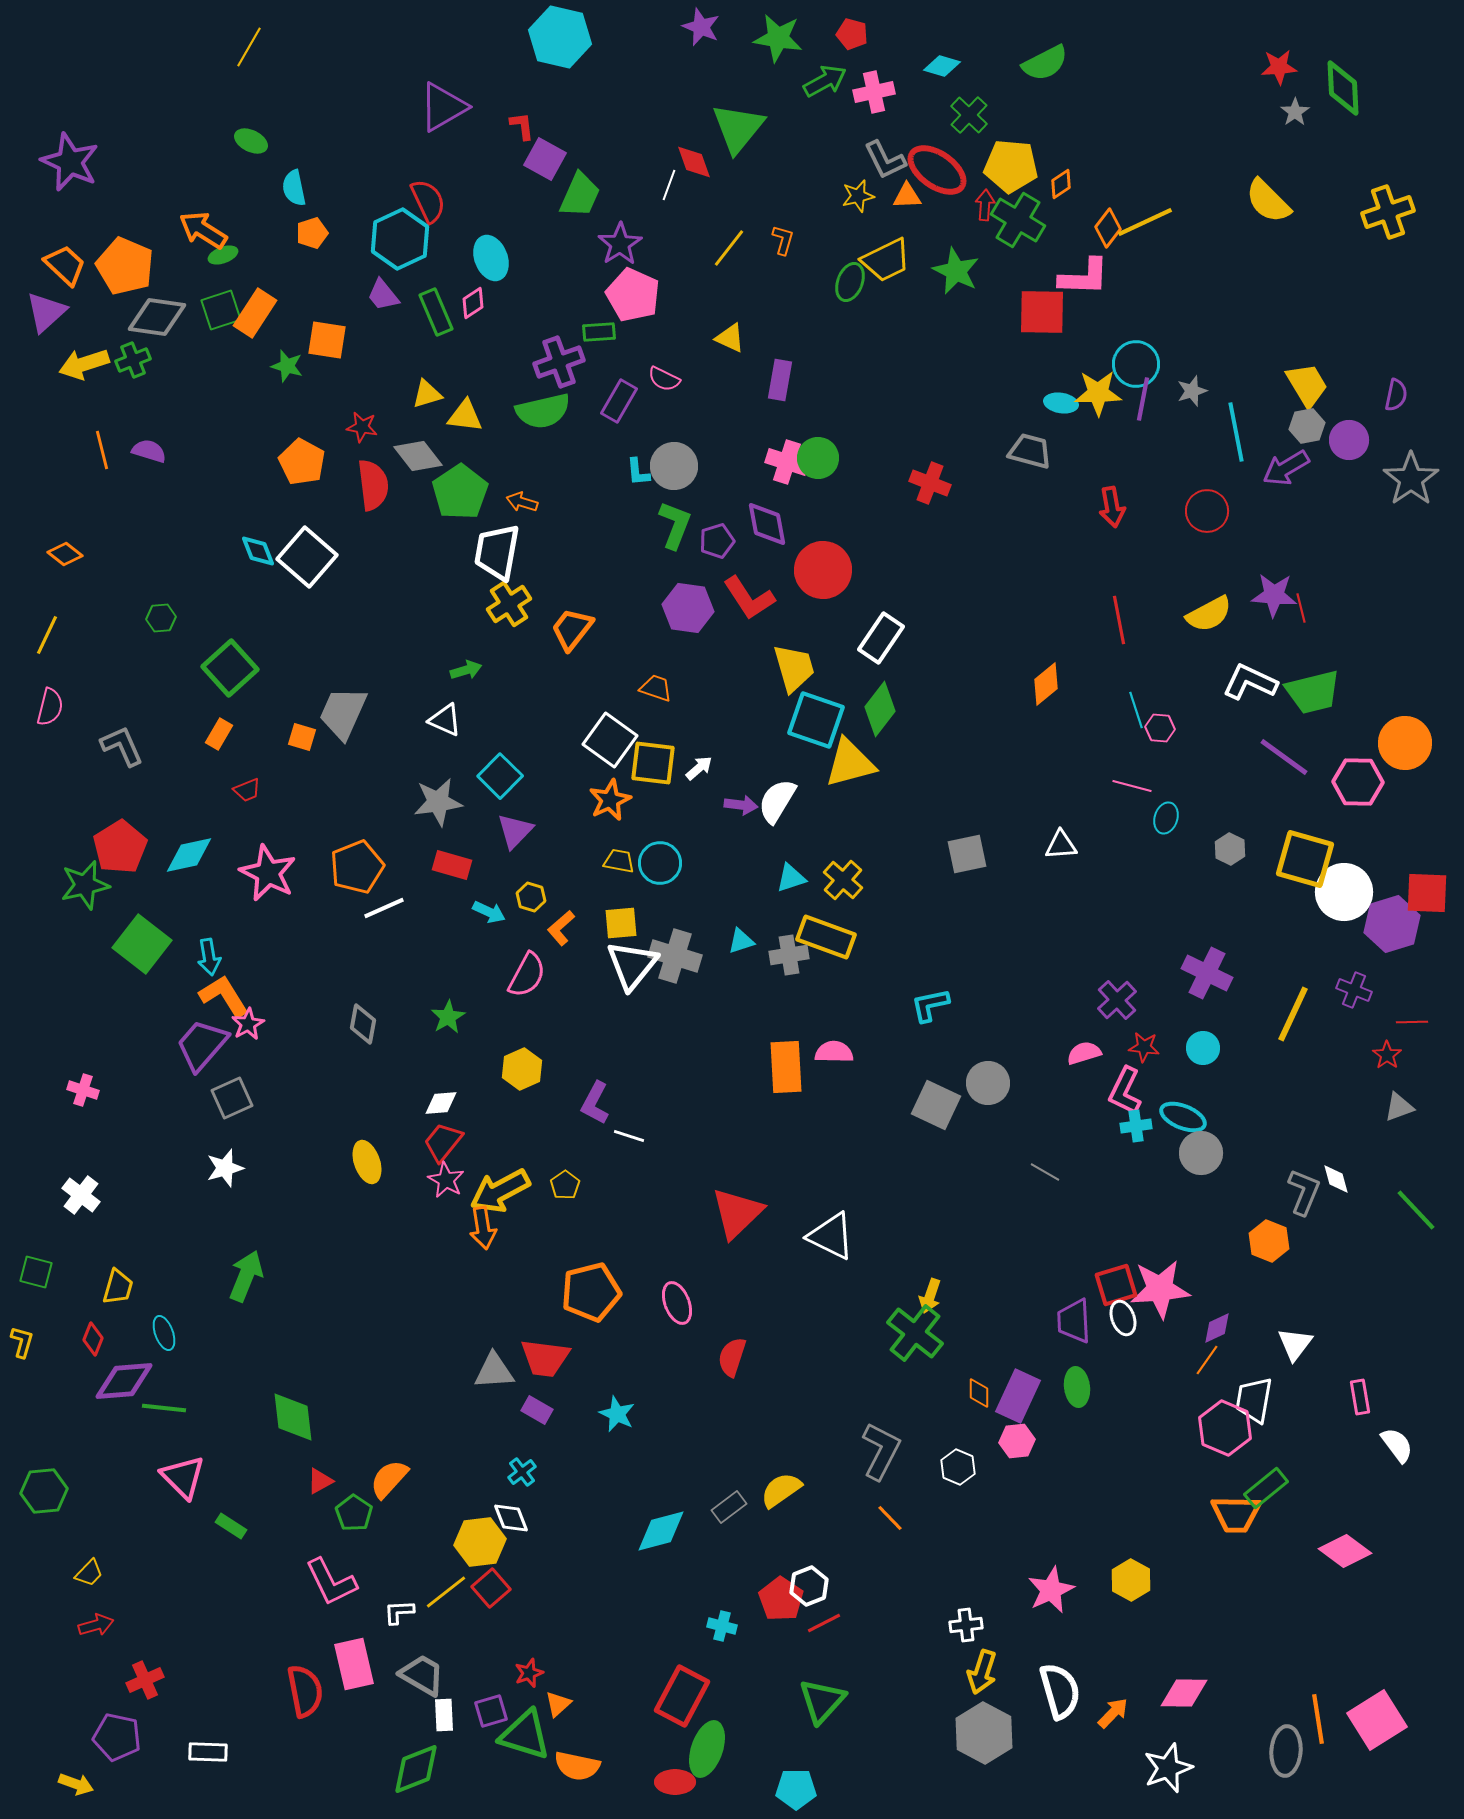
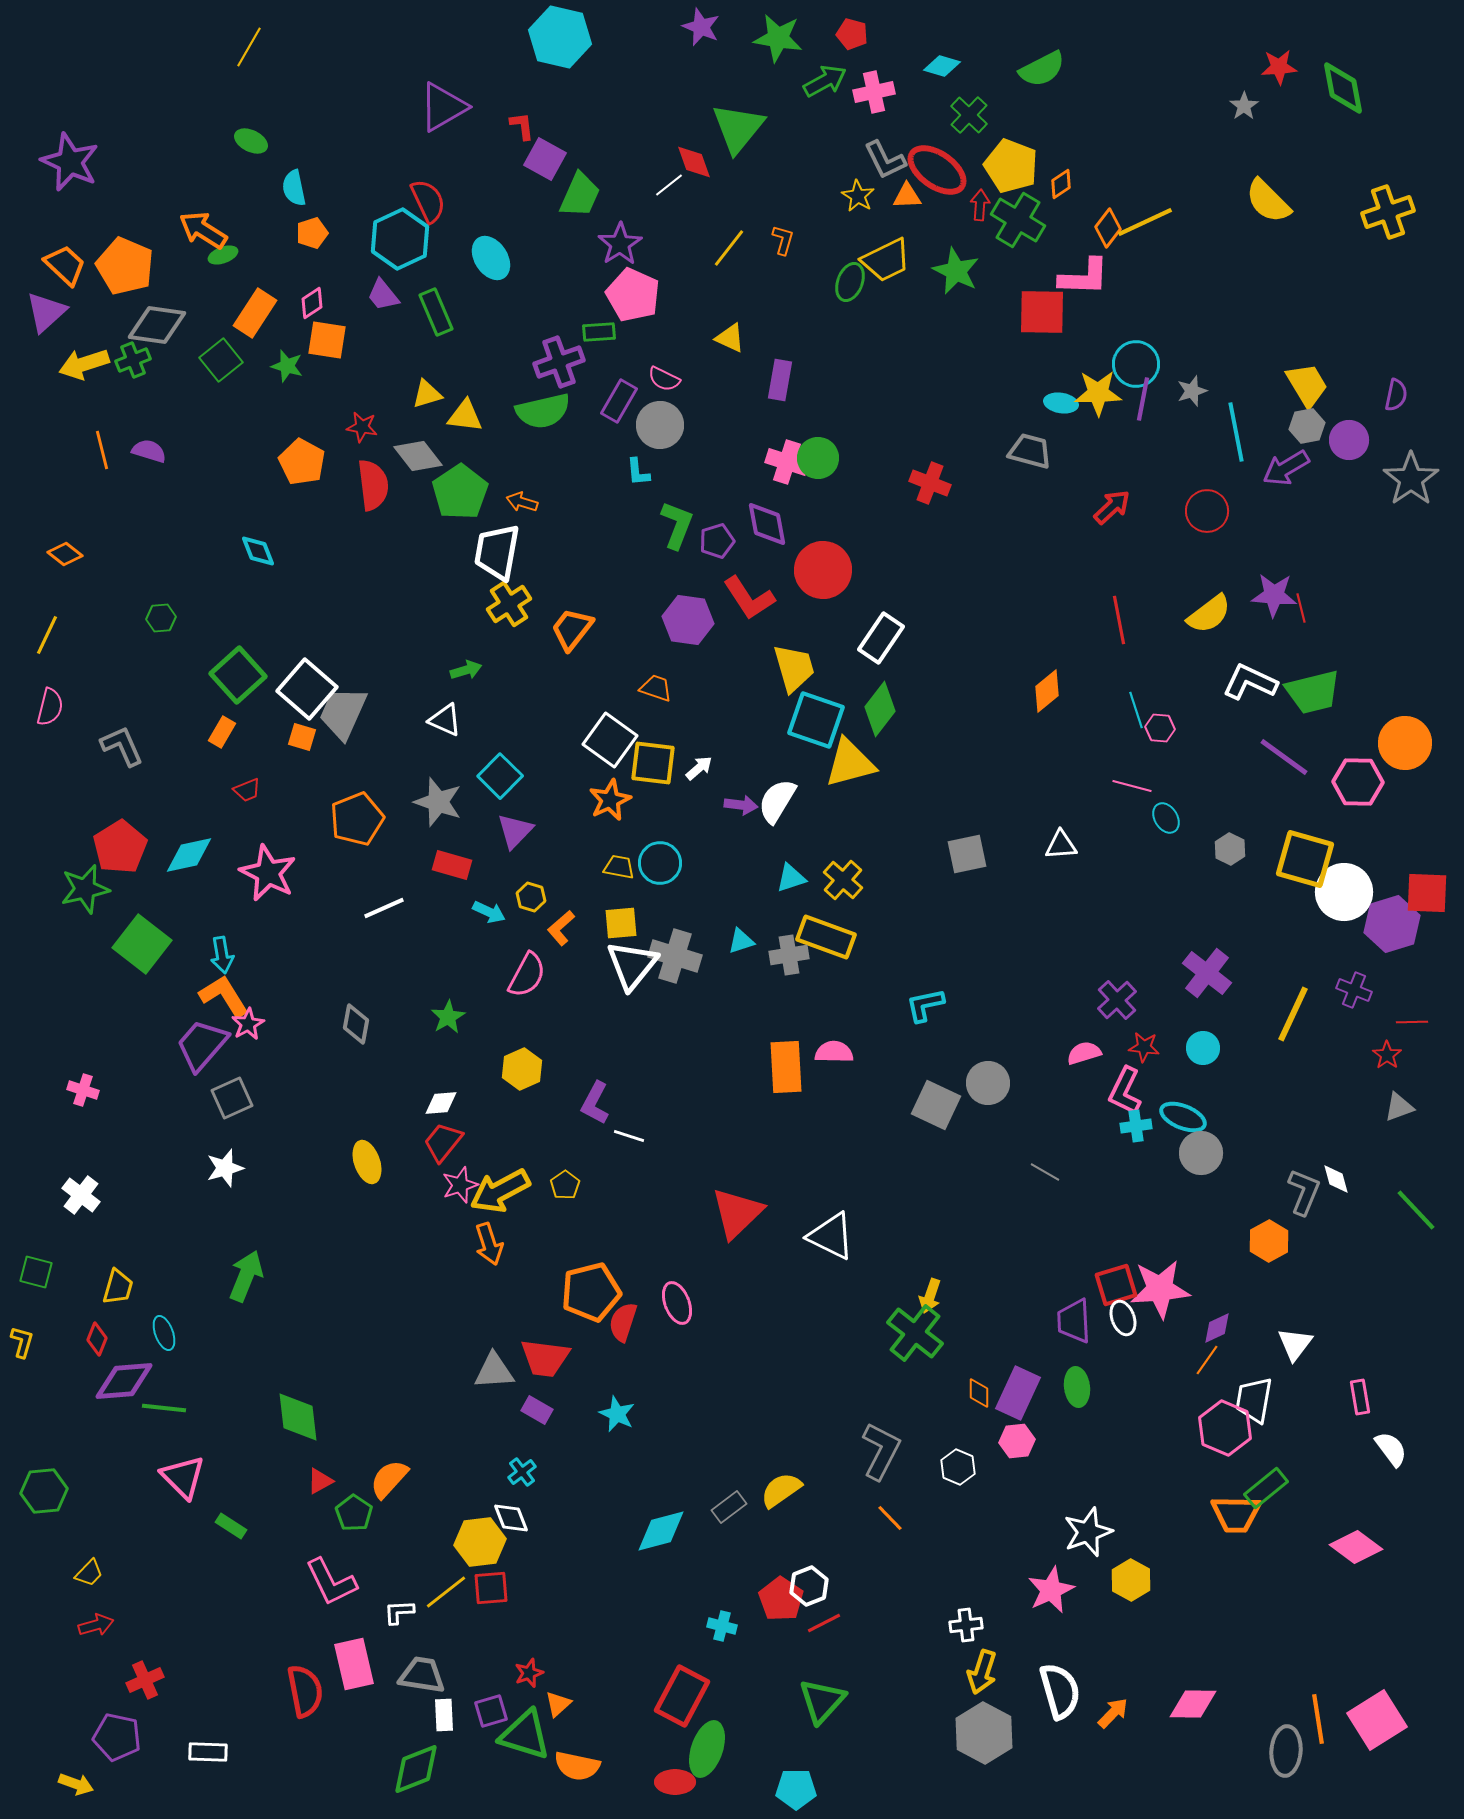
green semicircle at (1045, 63): moved 3 px left, 6 px down
green diamond at (1343, 88): rotated 8 degrees counterclockwise
gray star at (1295, 112): moved 51 px left, 6 px up
yellow pentagon at (1011, 166): rotated 16 degrees clockwise
white line at (669, 185): rotated 32 degrees clockwise
yellow star at (858, 196): rotated 28 degrees counterclockwise
red arrow at (985, 205): moved 5 px left
cyan ellipse at (491, 258): rotated 12 degrees counterclockwise
pink diamond at (473, 303): moved 161 px left
green square at (221, 310): moved 50 px down; rotated 21 degrees counterclockwise
gray diamond at (157, 317): moved 8 px down
gray circle at (674, 466): moved 14 px left, 41 px up
red arrow at (1112, 507): rotated 123 degrees counterclockwise
green L-shape at (675, 525): moved 2 px right
white square at (307, 557): moved 132 px down
purple hexagon at (688, 608): moved 12 px down
yellow semicircle at (1209, 614): rotated 9 degrees counterclockwise
green square at (230, 668): moved 8 px right, 7 px down
orange diamond at (1046, 684): moved 1 px right, 7 px down
orange rectangle at (219, 734): moved 3 px right, 2 px up
gray star at (438, 802): rotated 27 degrees clockwise
cyan ellipse at (1166, 818): rotated 48 degrees counterclockwise
yellow trapezoid at (619, 861): moved 6 px down
orange pentagon at (357, 867): moved 48 px up
green star at (85, 885): moved 4 px down
cyan arrow at (209, 957): moved 13 px right, 2 px up
purple cross at (1207, 973): rotated 12 degrees clockwise
cyan L-shape at (930, 1005): moved 5 px left
gray diamond at (363, 1024): moved 7 px left
pink star at (446, 1180): moved 14 px right, 5 px down; rotated 24 degrees clockwise
orange arrow at (483, 1228): moved 6 px right, 16 px down; rotated 9 degrees counterclockwise
orange hexagon at (1269, 1241): rotated 9 degrees clockwise
red diamond at (93, 1339): moved 4 px right
red semicircle at (732, 1357): moved 109 px left, 35 px up
purple rectangle at (1018, 1396): moved 3 px up
green diamond at (293, 1417): moved 5 px right
white semicircle at (1397, 1445): moved 6 px left, 4 px down
pink diamond at (1345, 1551): moved 11 px right, 4 px up
red square at (491, 1588): rotated 36 degrees clockwise
gray trapezoid at (422, 1675): rotated 21 degrees counterclockwise
pink diamond at (1184, 1693): moved 9 px right, 11 px down
white star at (1168, 1768): moved 80 px left, 236 px up
